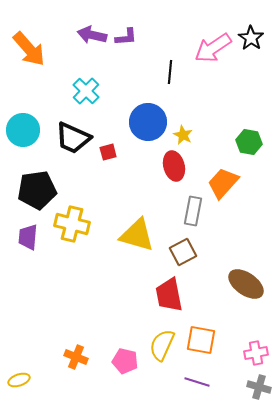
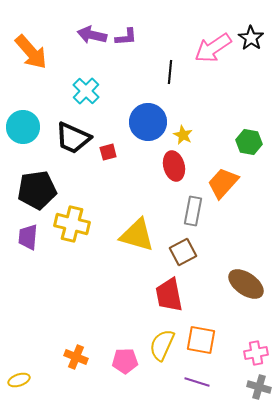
orange arrow: moved 2 px right, 3 px down
cyan circle: moved 3 px up
pink pentagon: rotated 15 degrees counterclockwise
